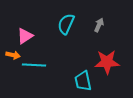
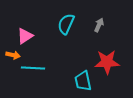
cyan line: moved 1 px left, 3 px down
